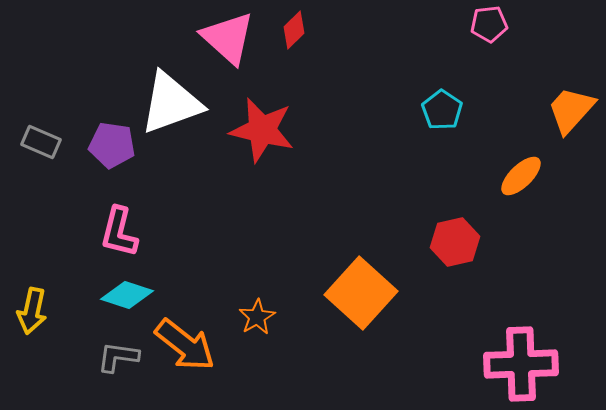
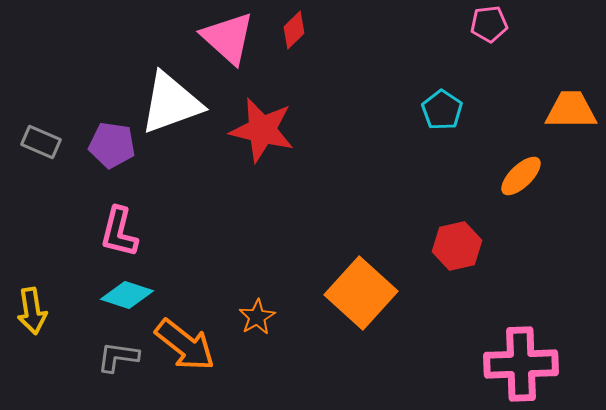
orange trapezoid: rotated 48 degrees clockwise
red hexagon: moved 2 px right, 4 px down
yellow arrow: rotated 21 degrees counterclockwise
